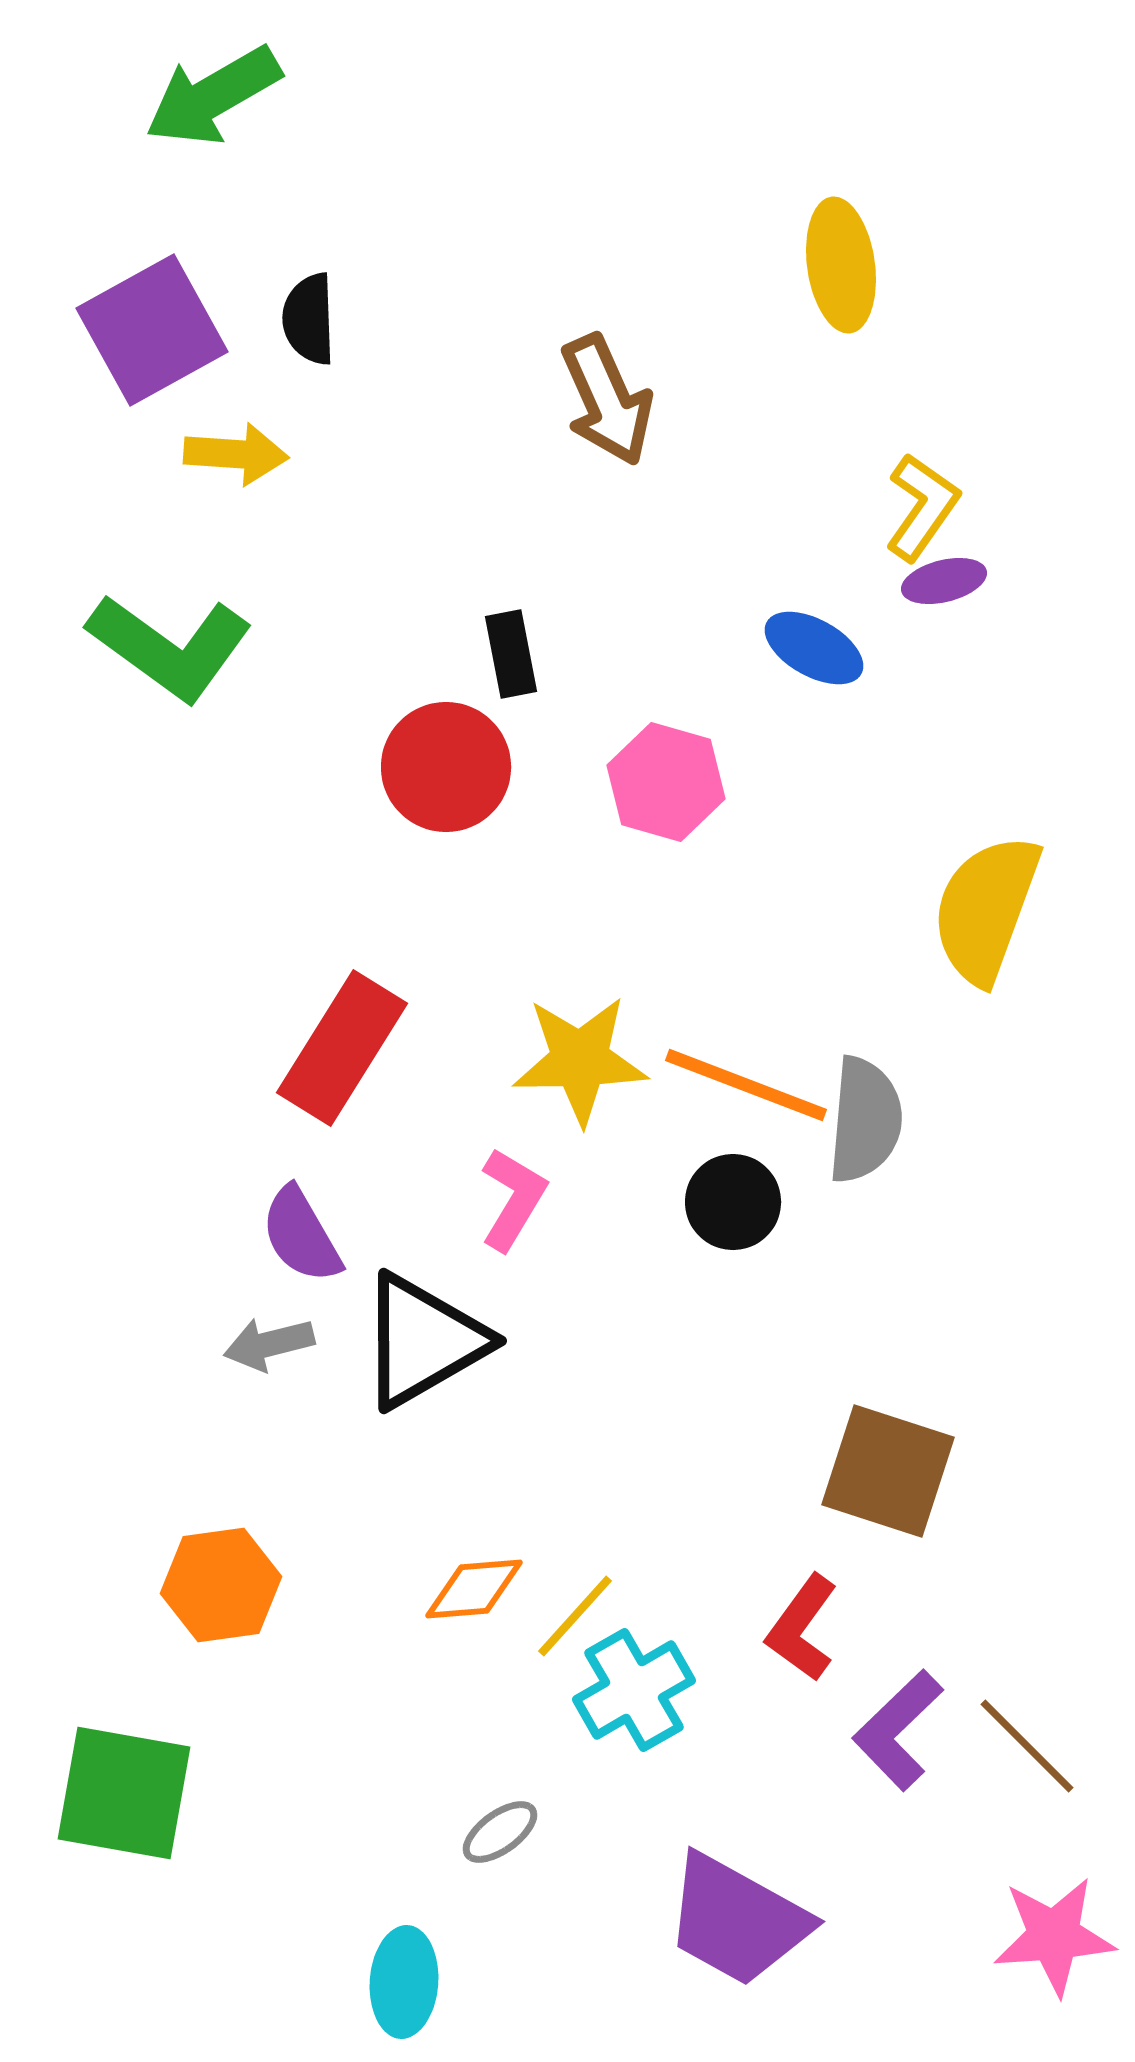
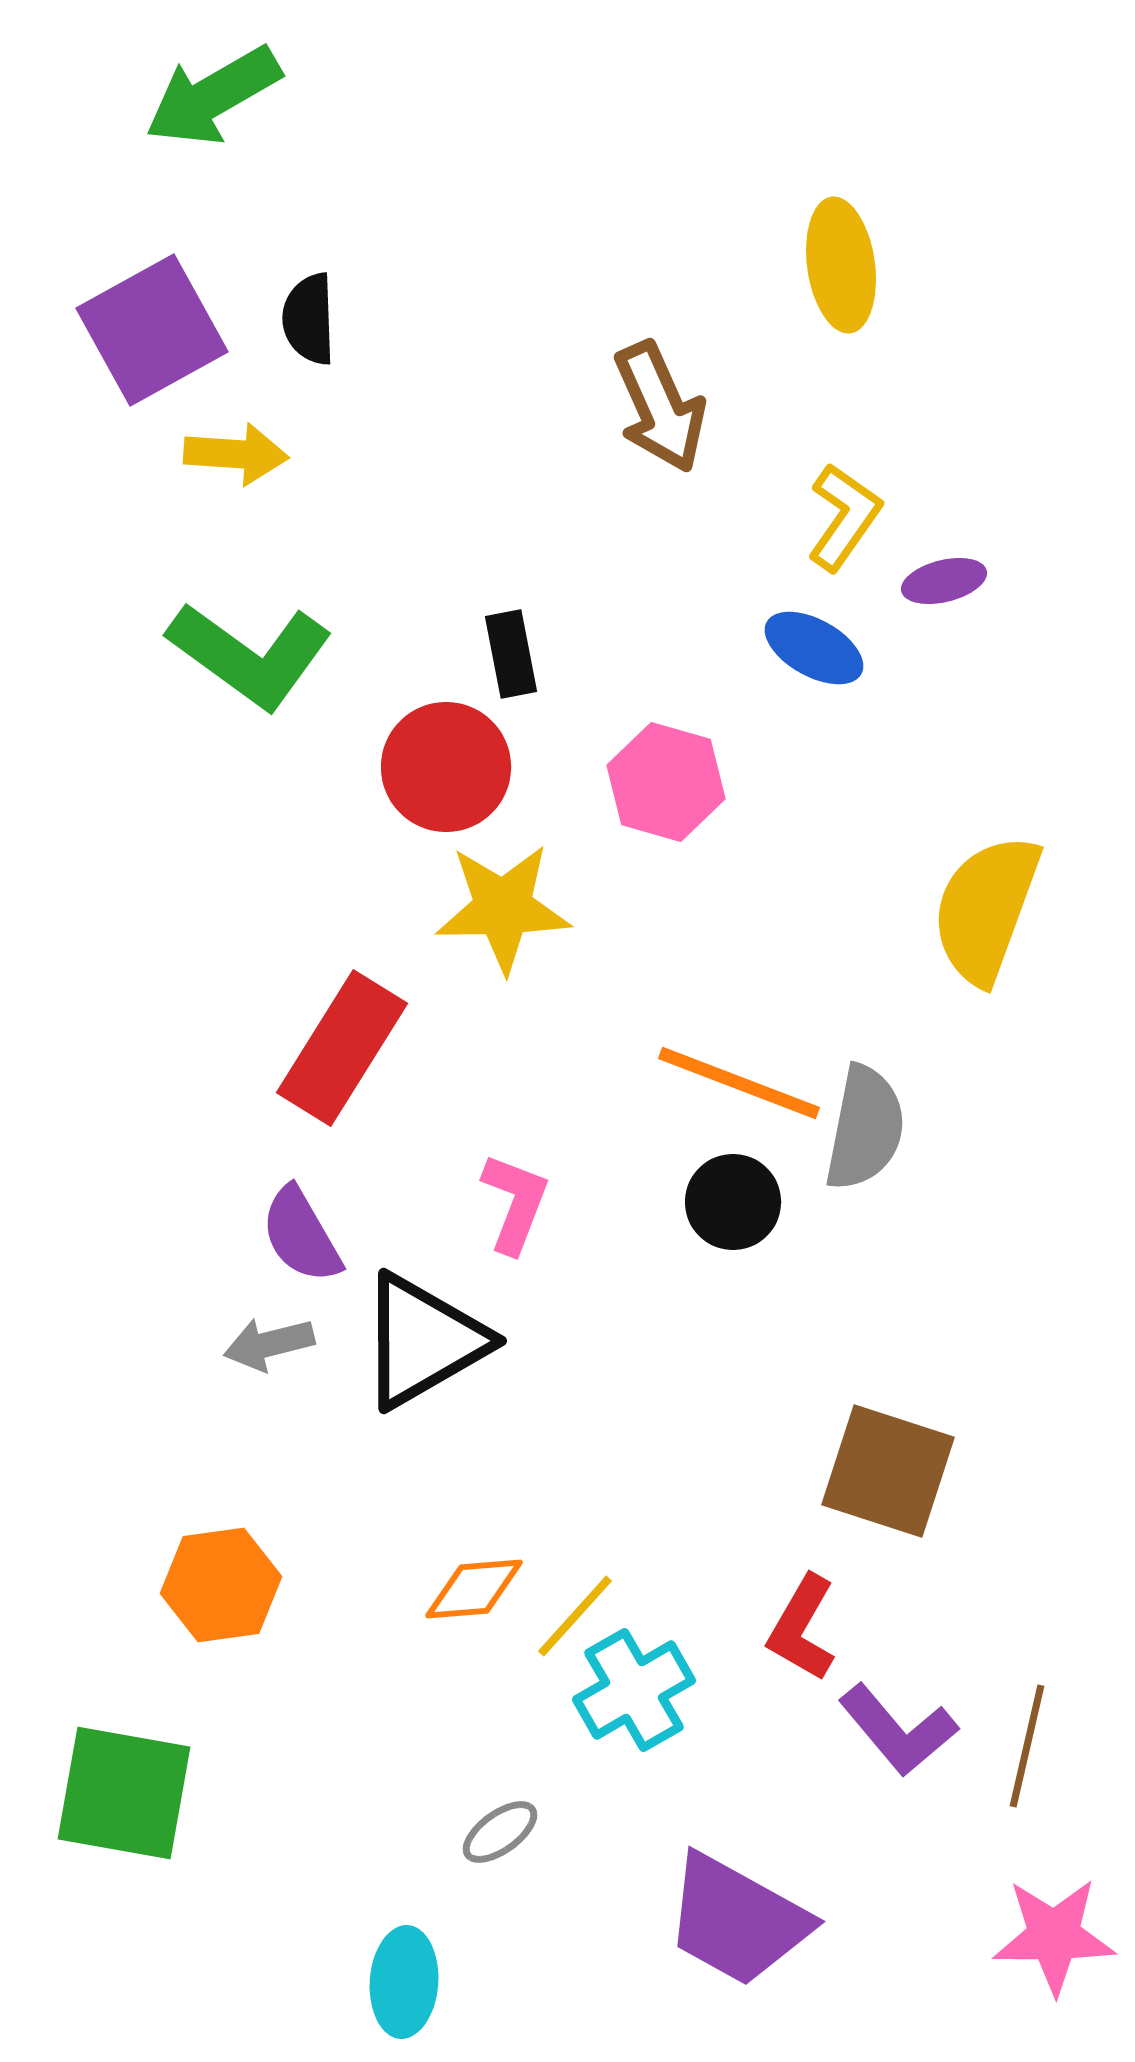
brown arrow: moved 53 px right, 7 px down
yellow L-shape: moved 78 px left, 10 px down
green L-shape: moved 80 px right, 8 px down
yellow star: moved 77 px left, 152 px up
orange line: moved 7 px left, 2 px up
gray semicircle: moved 8 px down; rotated 6 degrees clockwise
pink L-shape: moved 2 px right, 4 px down; rotated 10 degrees counterclockwise
red L-shape: rotated 6 degrees counterclockwise
purple L-shape: rotated 86 degrees counterclockwise
brown line: rotated 58 degrees clockwise
pink star: rotated 4 degrees clockwise
